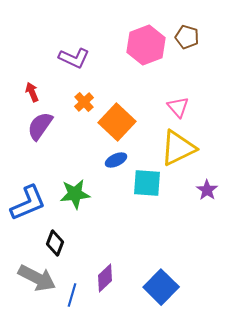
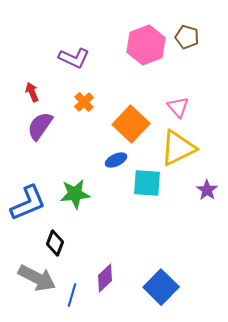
orange square: moved 14 px right, 2 px down
